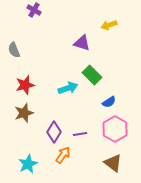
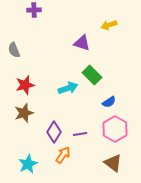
purple cross: rotated 32 degrees counterclockwise
